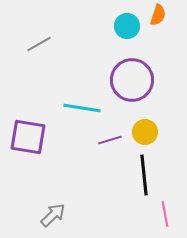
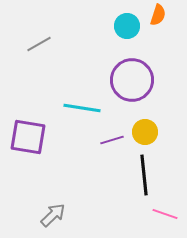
purple line: moved 2 px right
pink line: rotated 60 degrees counterclockwise
